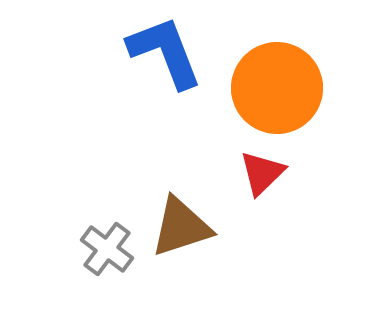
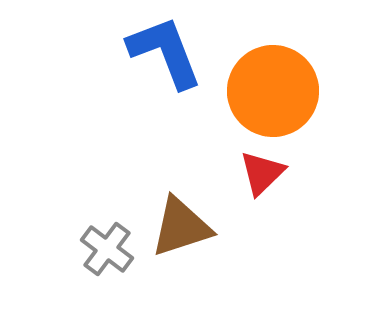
orange circle: moved 4 px left, 3 px down
